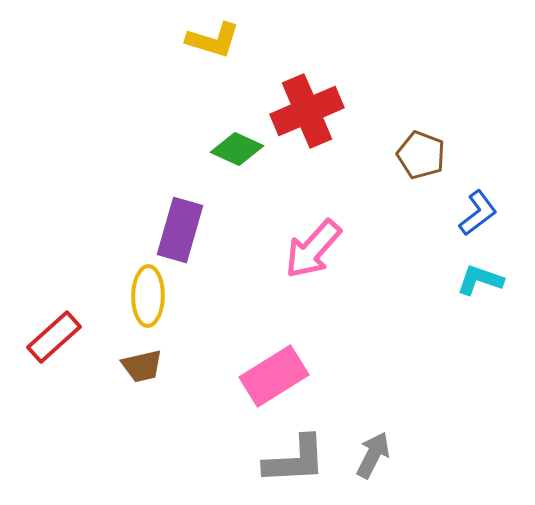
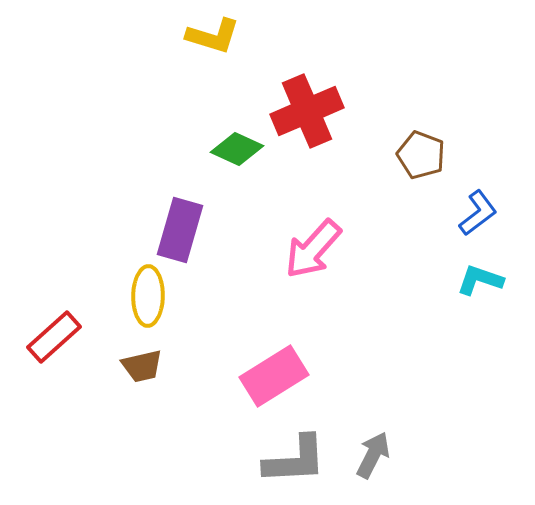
yellow L-shape: moved 4 px up
